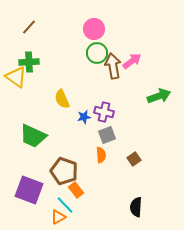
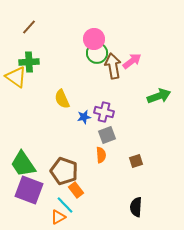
pink circle: moved 10 px down
green trapezoid: moved 10 px left, 28 px down; rotated 32 degrees clockwise
brown square: moved 2 px right, 2 px down; rotated 16 degrees clockwise
